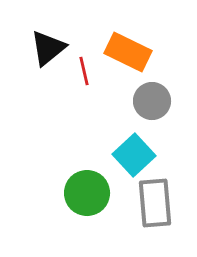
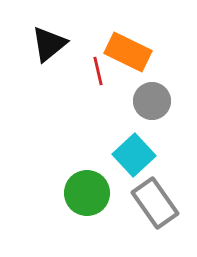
black triangle: moved 1 px right, 4 px up
red line: moved 14 px right
gray rectangle: rotated 30 degrees counterclockwise
